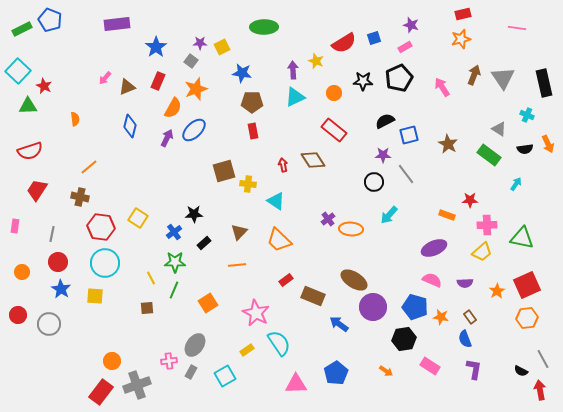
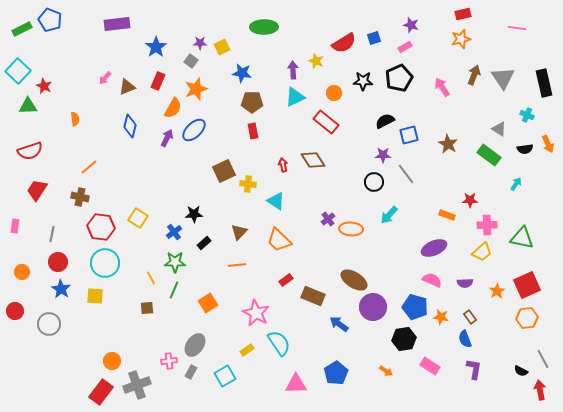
red rectangle at (334, 130): moved 8 px left, 8 px up
brown square at (224, 171): rotated 10 degrees counterclockwise
red circle at (18, 315): moved 3 px left, 4 px up
